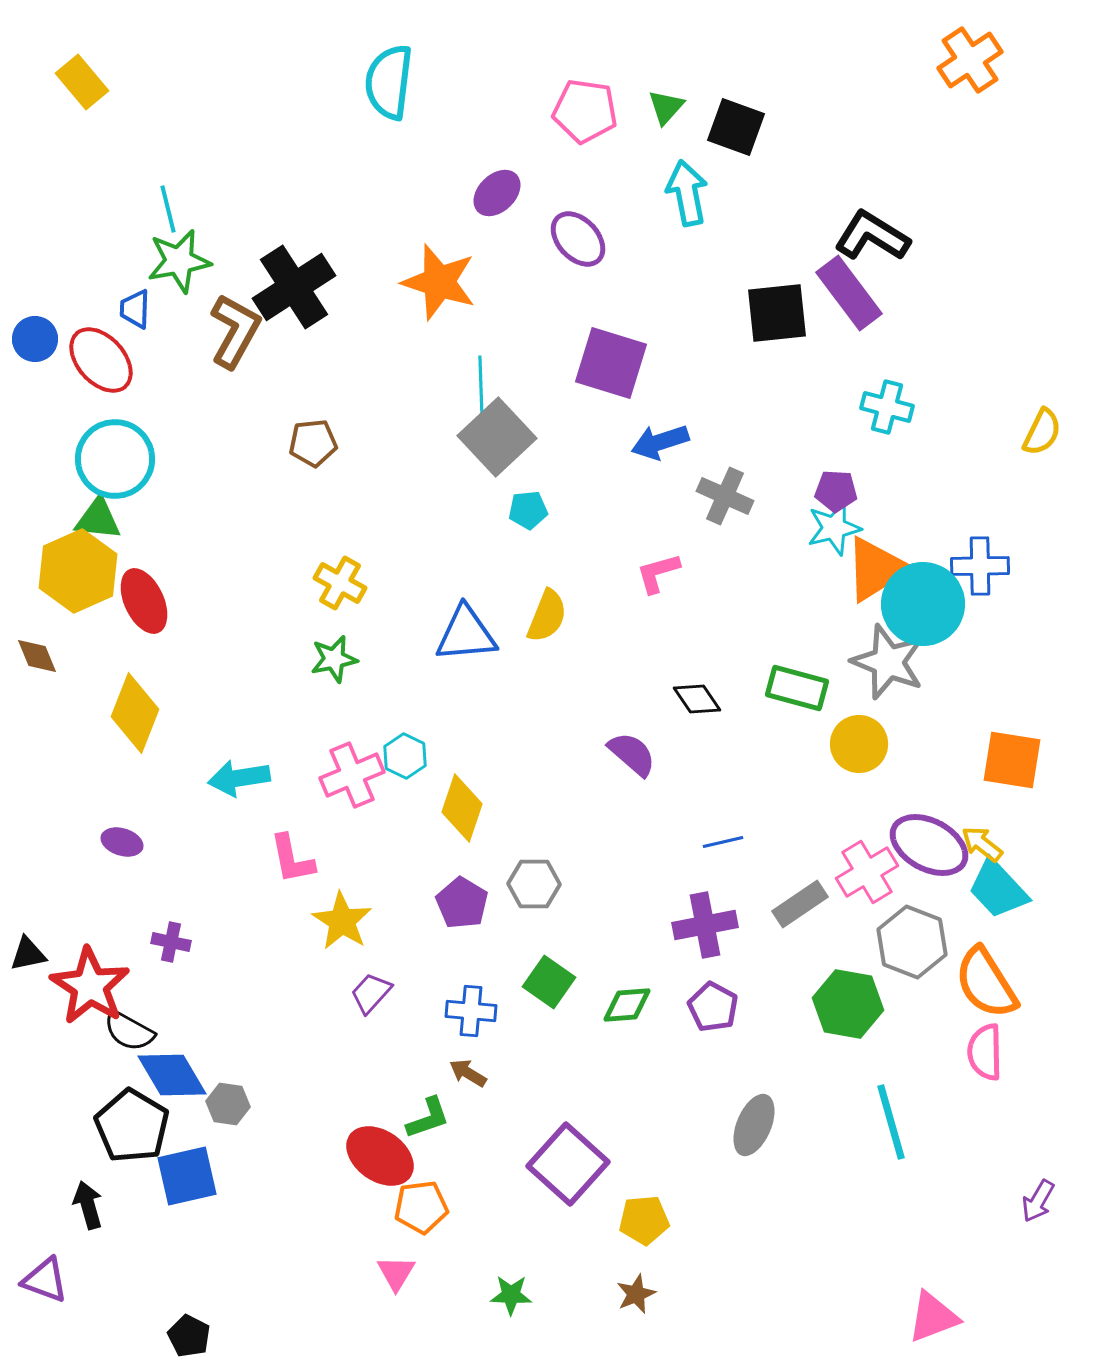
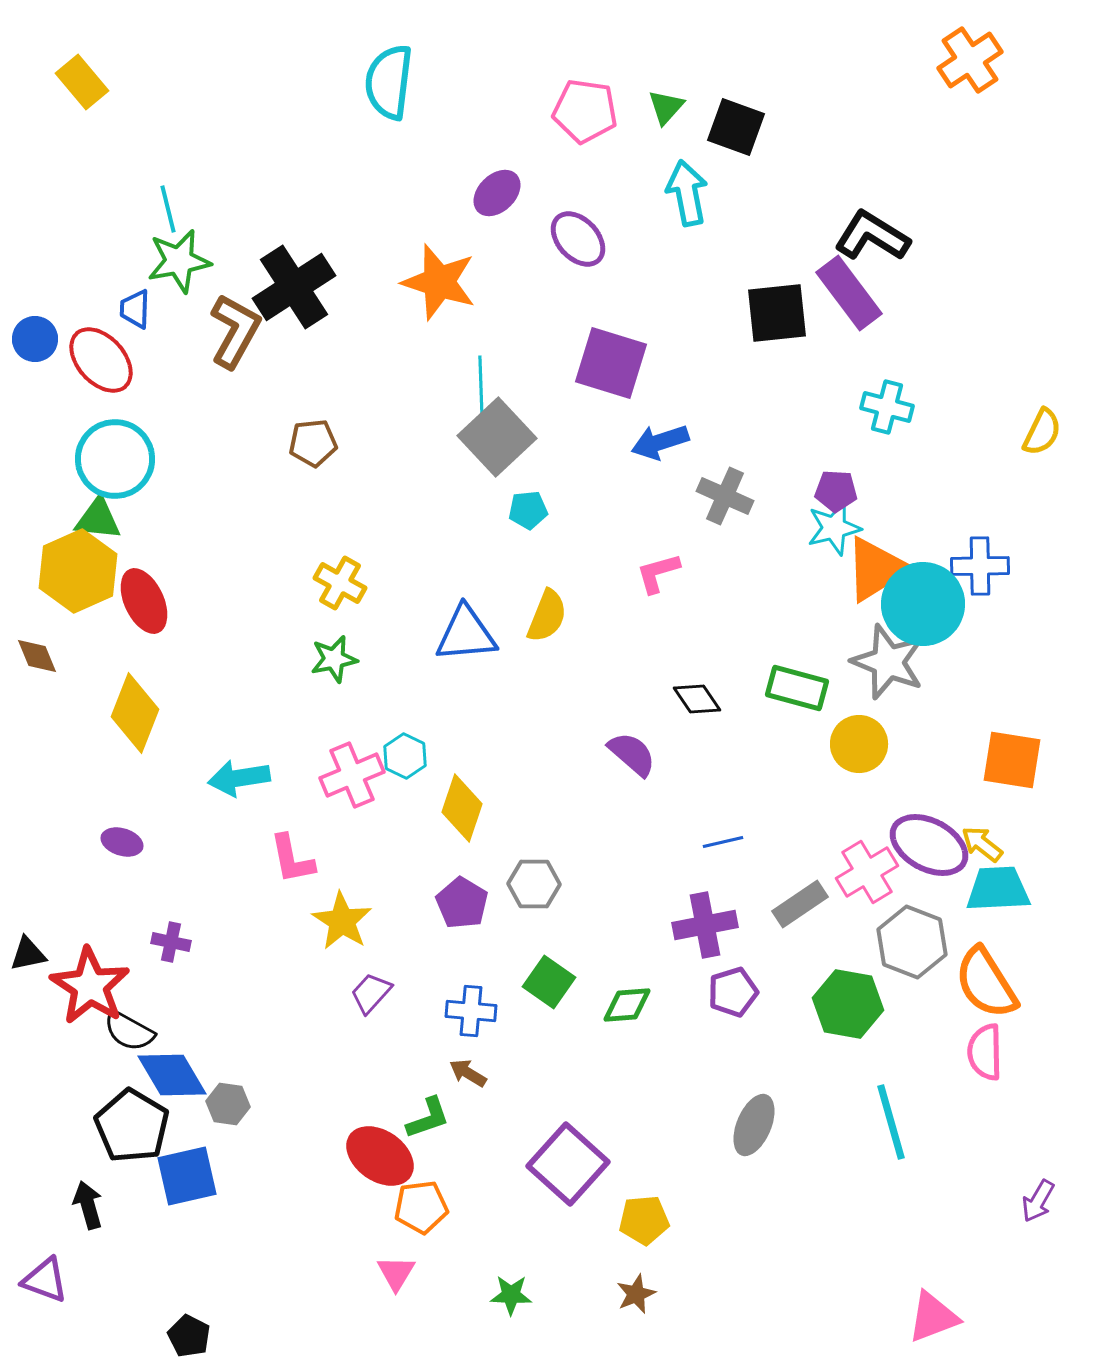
cyan trapezoid at (998, 889): rotated 130 degrees clockwise
purple pentagon at (713, 1007): moved 20 px right, 15 px up; rotated 27 degrees clockwise
